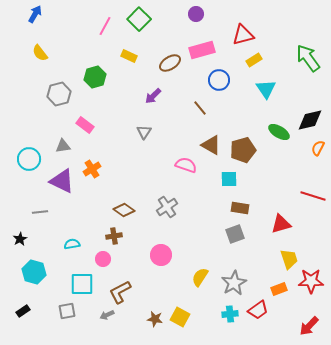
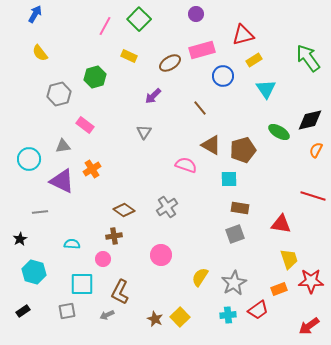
blue circle at (219, 80): moved 4 px right, 4 px up
orange semicircle at (318, 148): moved 2 px left, 2 px down
red triangle at (281, 224): rotated 25 degrees clockwise
cyan semicircle at (72, 244): rotated 14 degrees clockwise
brown L-shape at (120, 292): rotated 35 degrees counterclockwise
cyan cross at (230, 314): moved 2 px left, 1 px down
yellow square at (180, 317): rotated 18 degrees clockwise
brown star at (155, 319): rotated 14 degrees clockwise
red arrow at (309, 326): rotated 10 degrees clockwise
